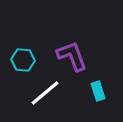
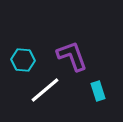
white line: moved 3 px up
